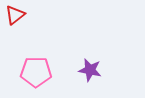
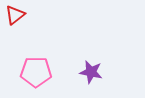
purple star: moved 1 px right, 2 px down
